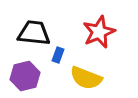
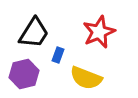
black trapezoid: rotated 116 degrees clockwise
purple hexagon: moved 1 px left, 2 px up
